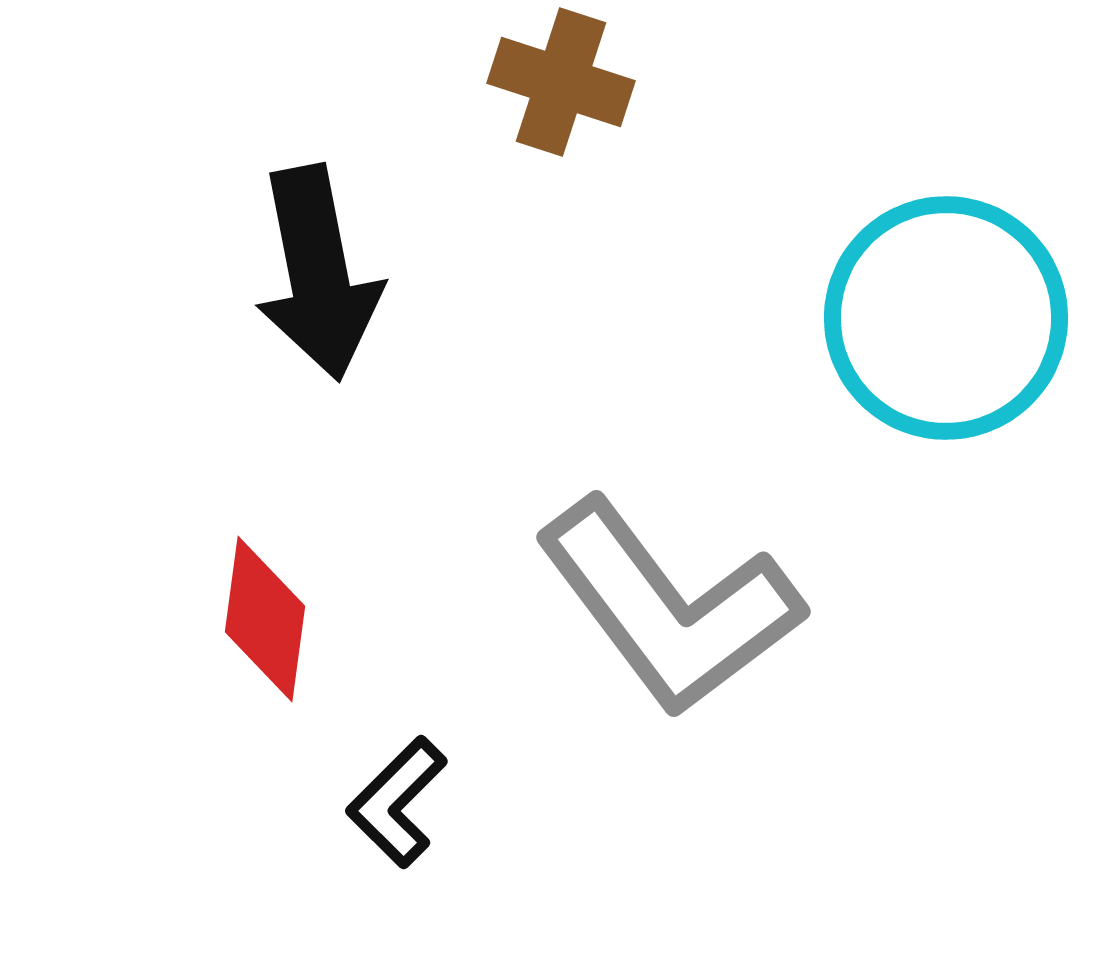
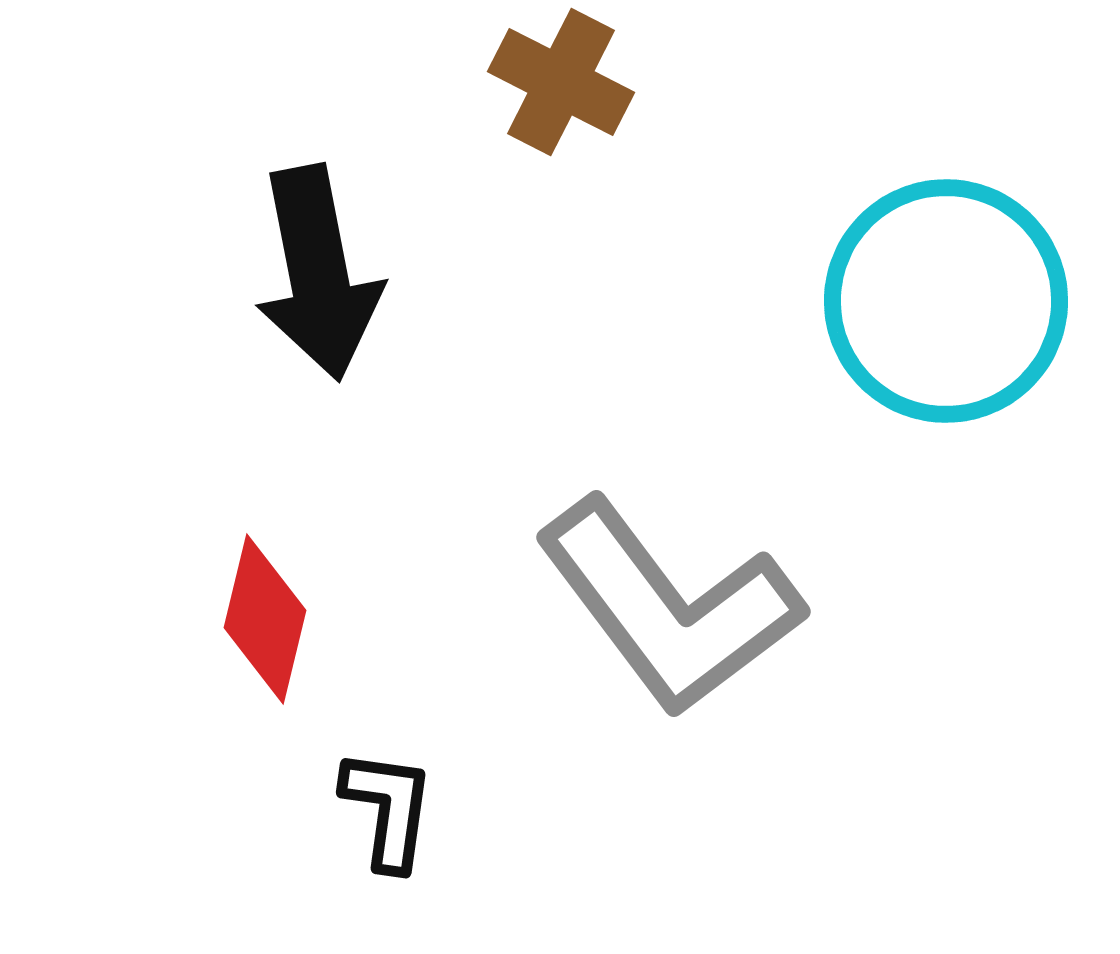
brown cross: rotated 9 degrees clockwise
cyan circle: moved 17 px up
red diamond: rotated 6 degrees clockwise
black L-shape: moved 9 px left, 7 px down; rotated 143 degrees clockwise
